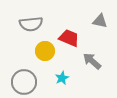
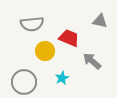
gray semicircle: moved 1 px right
